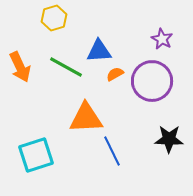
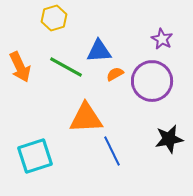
black star: rotated 12 degrees counterclockwise
cyan square: moved 1 px left, 1 px down
